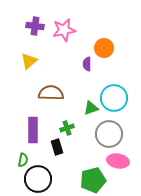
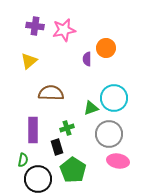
orange circle: moved 2 px right
purple semicircle: moved 5 px up
green pentagon: moved 20 px left, 10 px up; rotated 25 degrees counterclockwise
